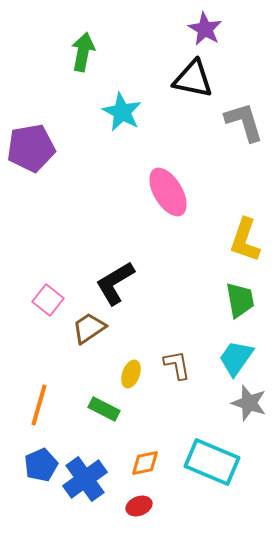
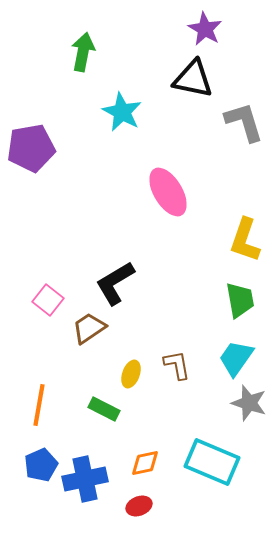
orange line: rotated 6 degrees counterclockwise
blue cross: rotated 24 degrees clockwise
